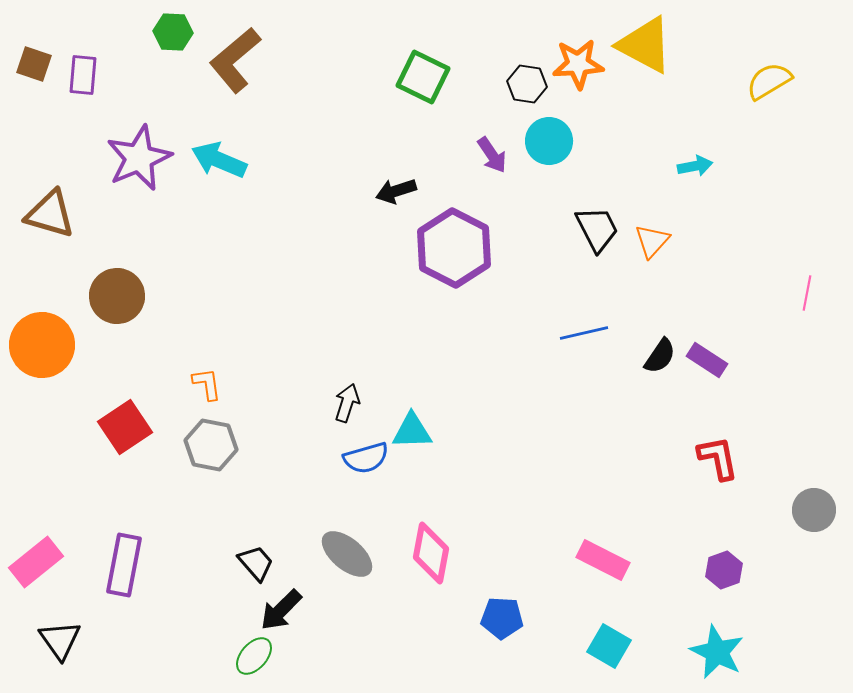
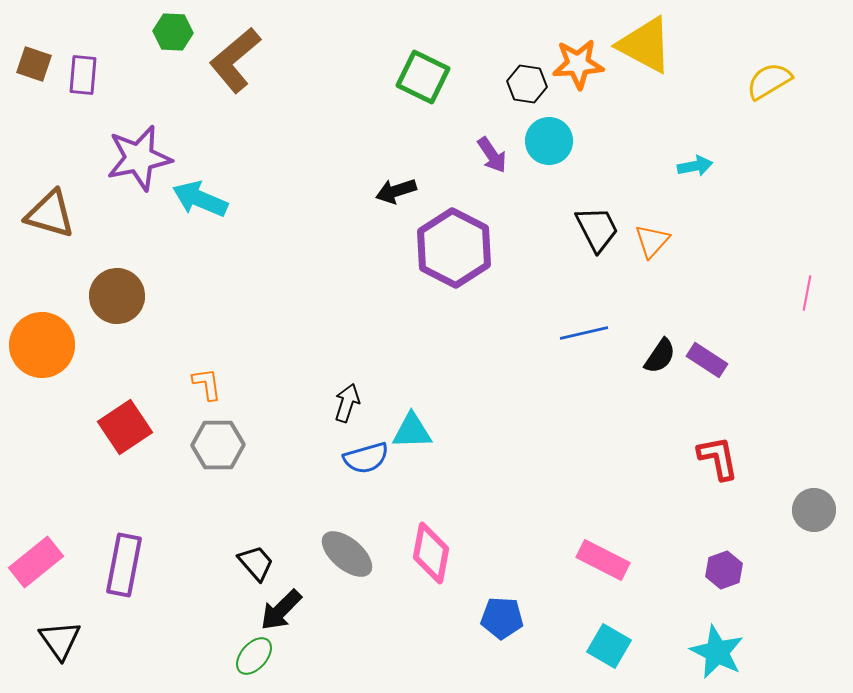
purple star at (139, 158): rotated 12 degrees clockwise
cyan arrow at (219, 160): moved 19 px left, 39 px down
gray hexagon at (211, 445): moved 7 px right; rotated 12 degrees counterclockwise
